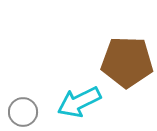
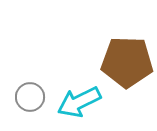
gray circle: moved 7 px right, 15 px up
